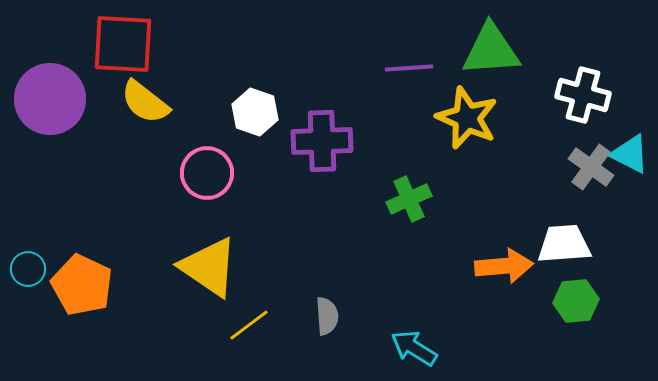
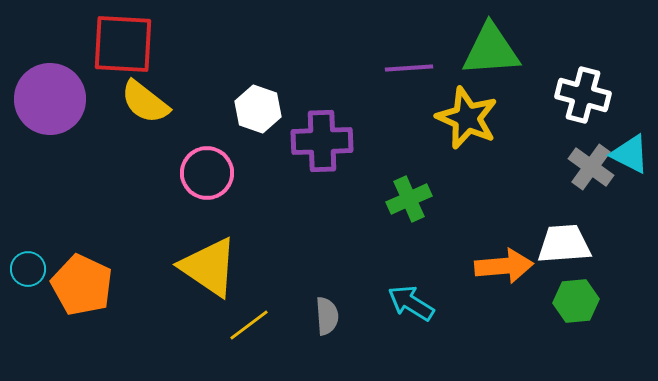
white hexagon: moved 3 px right, 3 px up
cyan arrow: moved 3 px left, 45 px up
